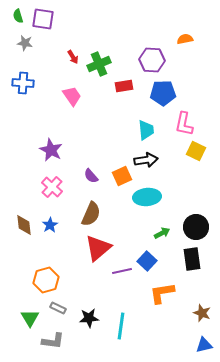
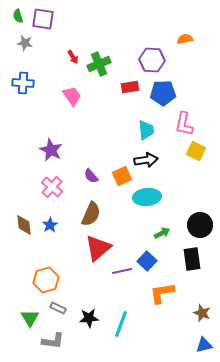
red rectangle: moved 6 px right, 1 px down
black circle: moved 4 px right, 2 px up
cyan line: moved 2 px up; rotated 12 degrees clockwise
